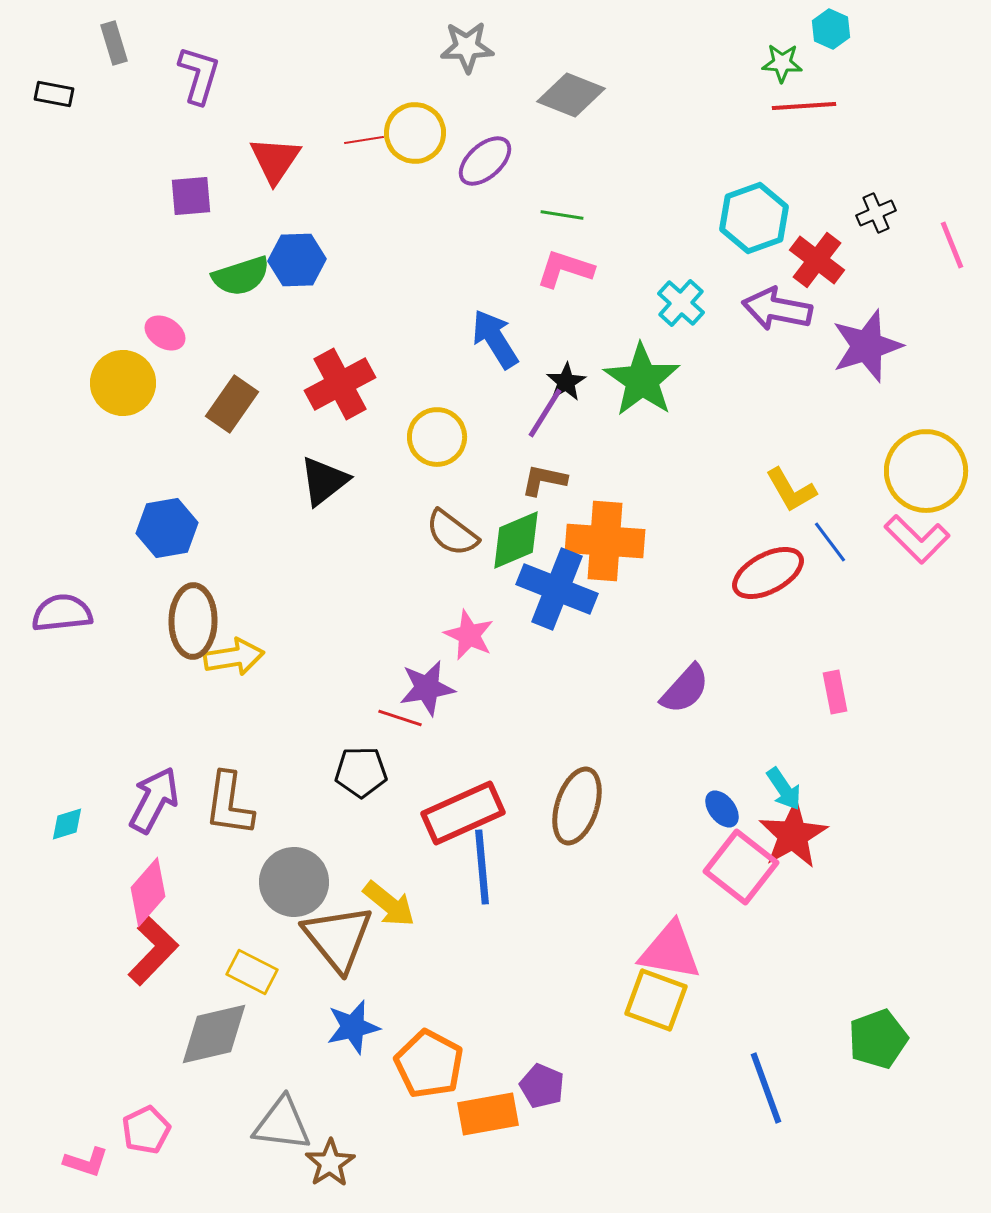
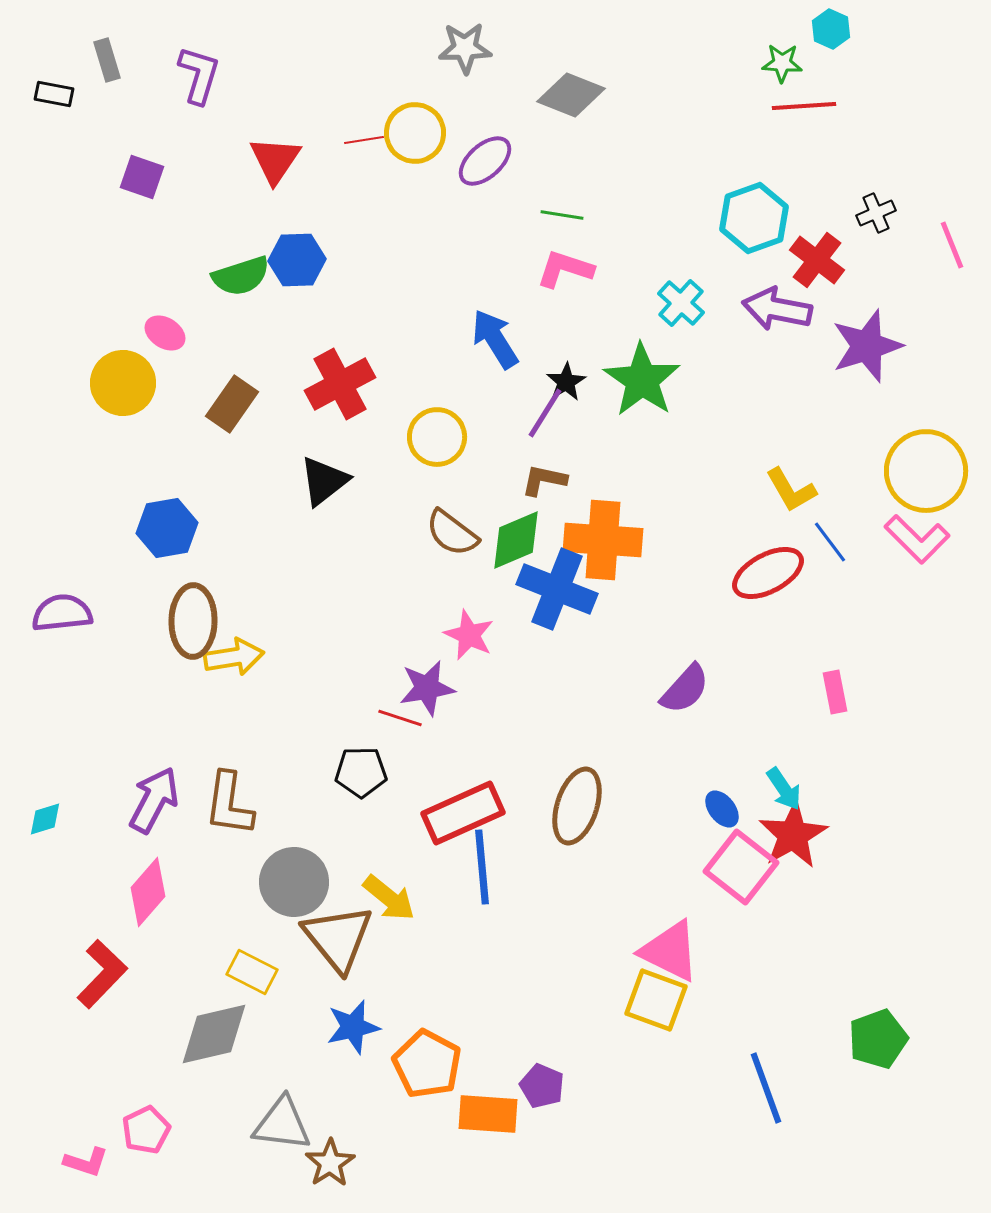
gray rectangle at (114, 43): moved 7 px left, 17 px down
gray star at (467, 47): moved 2 px left, 1 px down
purple square at (191, 196): moved 49 px left, 19 px up; rotated 24 degrees clockwise
orange cross at (605, 541): moved 2 px left, 1 px up
cyan diamond at (67, 824): moved 22 px left, 5 px up
yellow arrow at (389, 904): moved 6 px up
red L-shape at (153, 951): moved 51 px left, 23 px down
pink triangle at (670, 951): rotated 16 degrees clockwise
orange pentagon at (429, 1064): moved 2 px left
orange rectangle at (488, 1114): rotated 14 degrees clockwise
